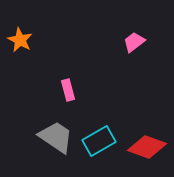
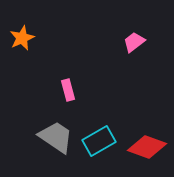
orange star: moved 2 px right, 2 px up; rotated 20 degrees clockwise
